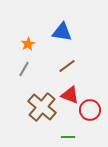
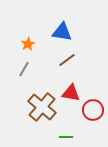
brown line: moved 6 px up
red triangle: moved 1 px right, 2 px up; rotated 12 degrees counterclockwise
red circle: moved 3 px right
green line: moved 2 px left
